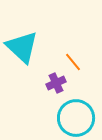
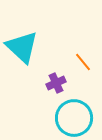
orange line: moved 10 px right
cyan circle: moved 2 px left
